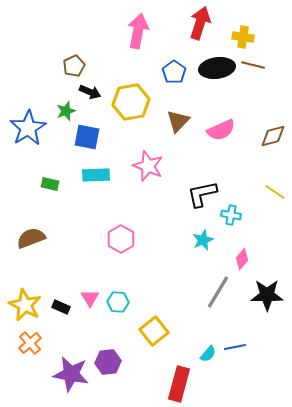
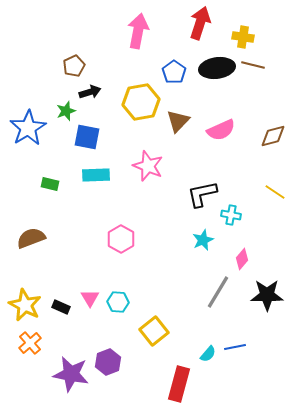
black arrow: rotated 40 degrees counterclockwise
yellow hexagon: moved 10 px right
purple hexagon: rotated 15 degrees counterclockwise
